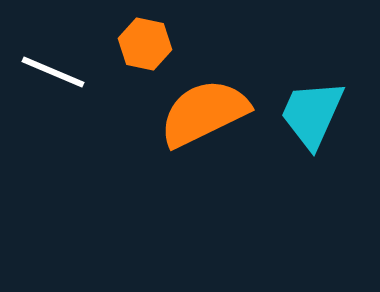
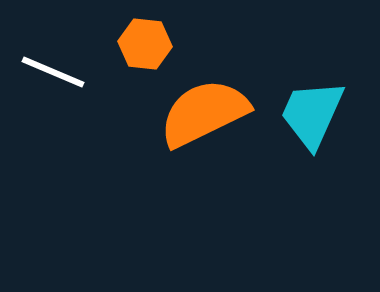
orange hexagon: rotated 6 degrees counterclockwise
